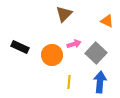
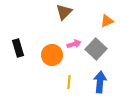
brown triangle: moved 2 px up
orange triangle: rotated 48 degrees counterclockwise
black rectangle: moved 2 px left, 1 px down; rotated 48 degrees clockwise
gray square: moved 4 px up
